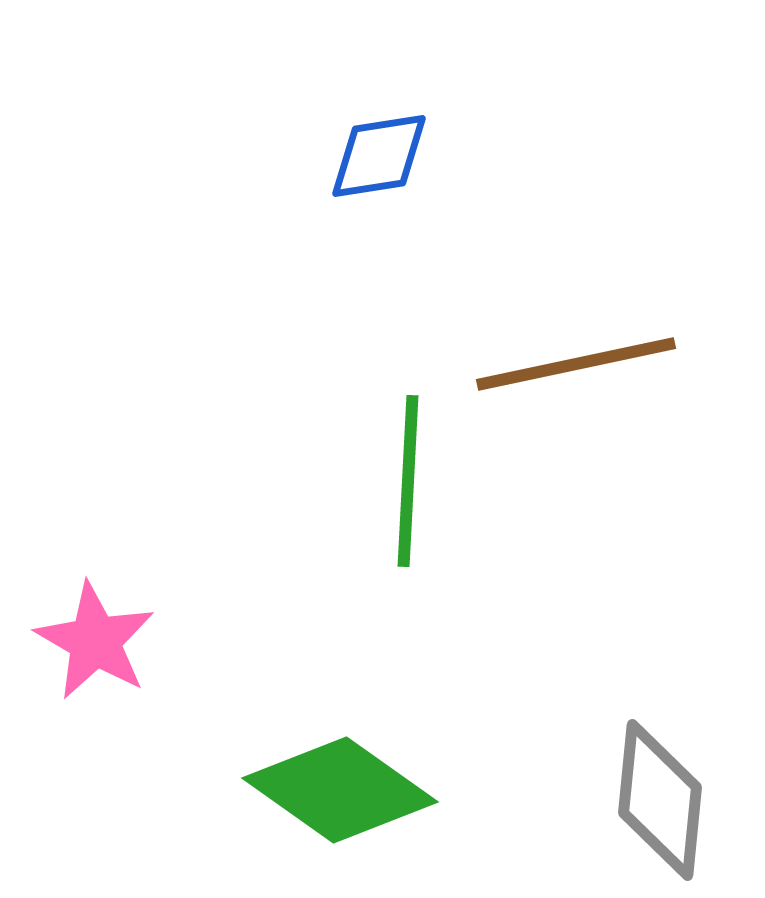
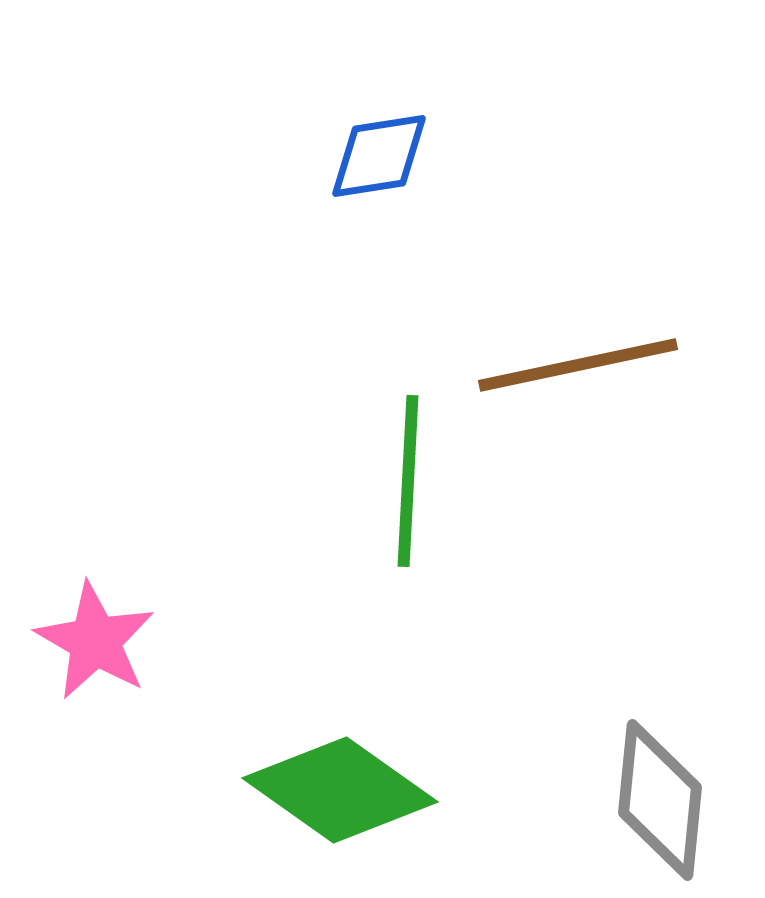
brown line: moved 2 px right, 1 px down
